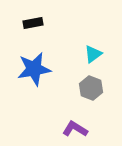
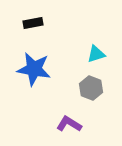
cyan triangle: moved 3 px right; rotated 18 degrees clockwise
blue star: rotated 20 degrees clockwise
purple L-shape: moved 6 px left, 5 px up
